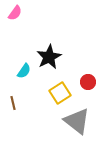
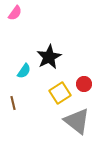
red circle: moved 4 px left, 2 px down
